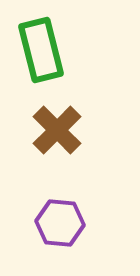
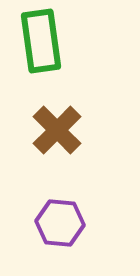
green rectangle: moved 9 px up; rotated 6 degrees clockwise
